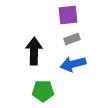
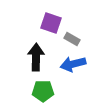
purple square: moved 17 px left, 8 px down; rotated 25 degrees clockwise
gray rectangle: rotated 49 degrees clockwise
black arrow: moved 2 px right, 6 px down
